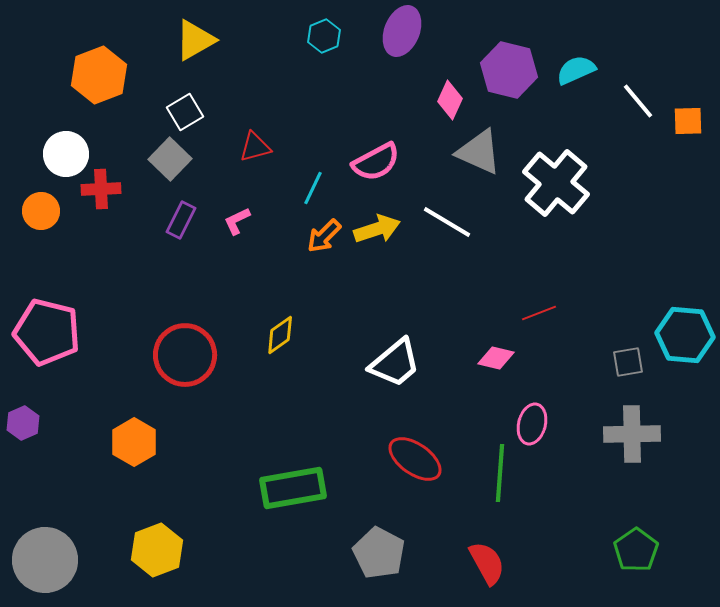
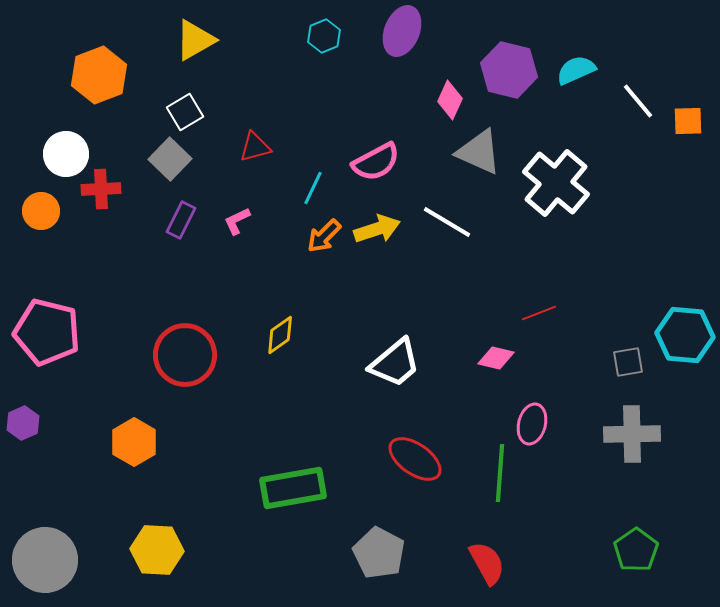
yellow hexagon at (157, 550): rotated 24 degrees clockwise
